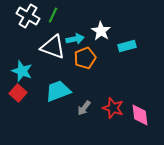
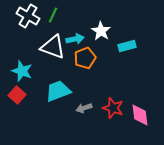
red square: moved 1 px left, 2 px down
gray arrow: rotated 35 degrees clockwise
